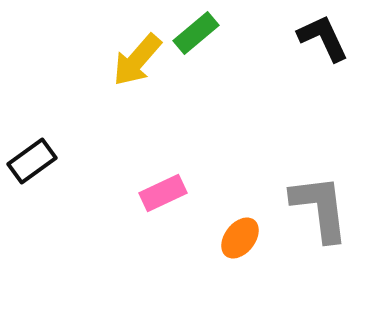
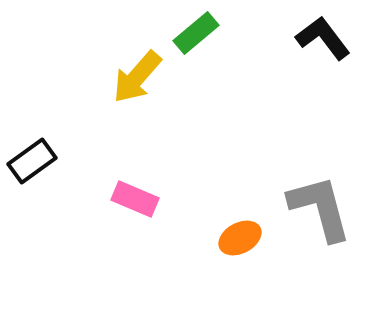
black L-shape: rotated 12 degrees counterclockwise
yellow arrow: moved 17 px down
pink rectangle: moved 28 px left, 6 px down; rotated 48 degrees clockwise
gray L-shape: rotated 8 degrees counterclockwise
orange ellipse: rotated 24 degrees clockwise
